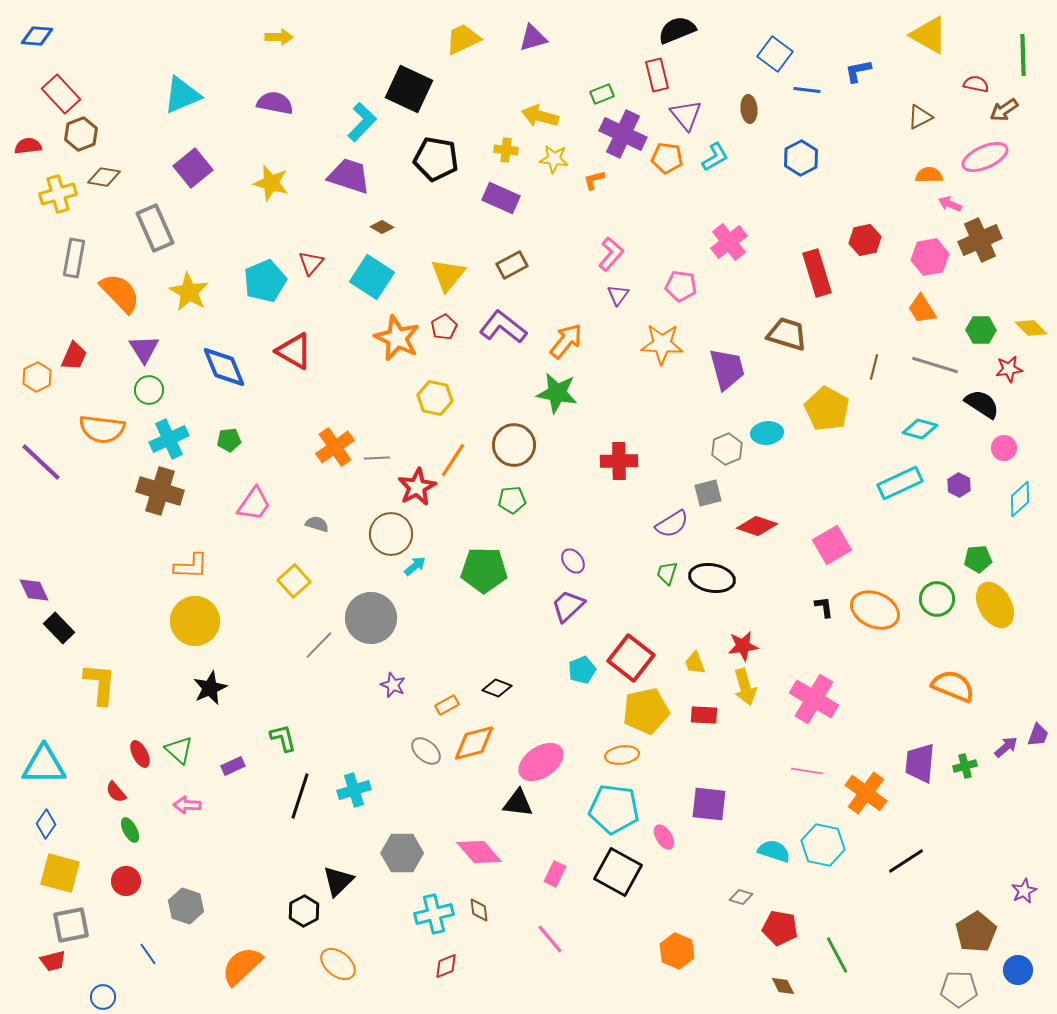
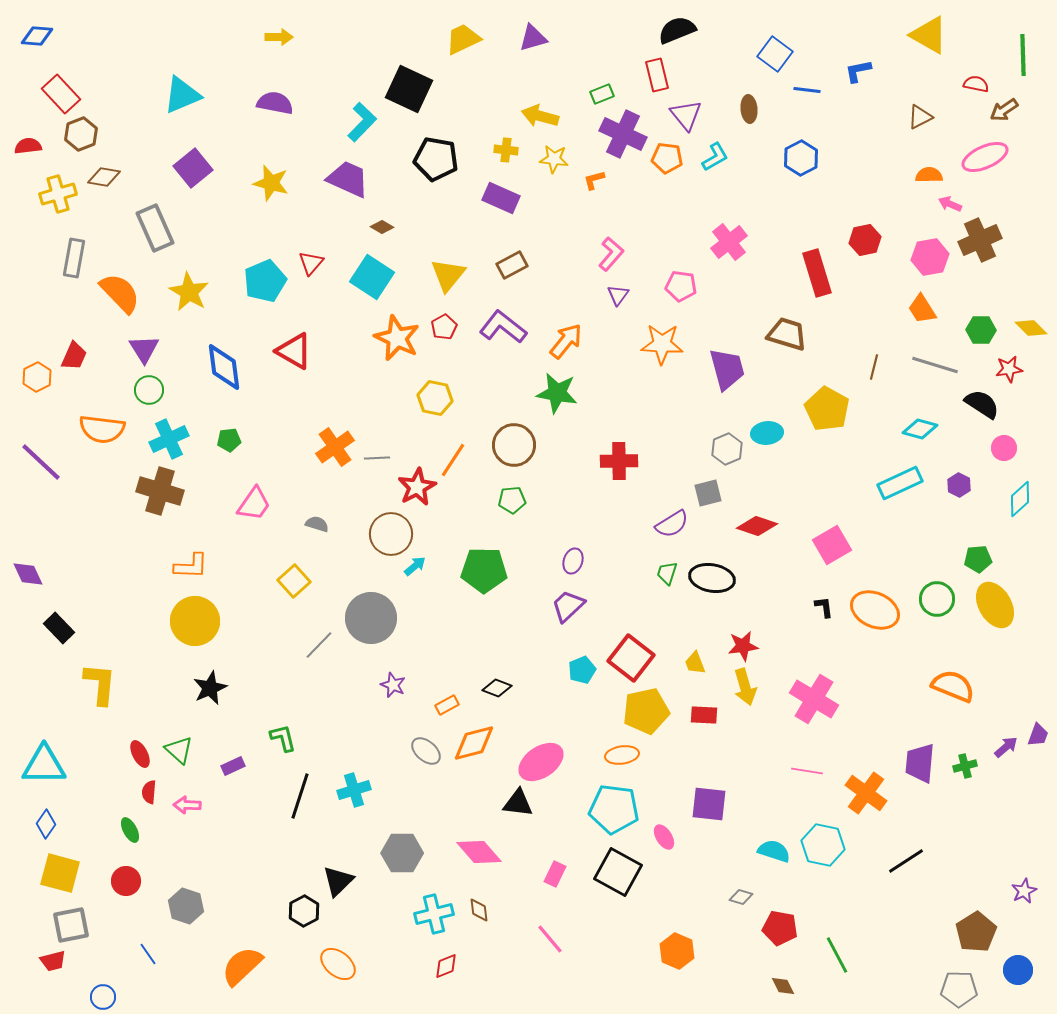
purple trapezoid at (349, 176): moved 1 px left, 3 px down; rotated 6 degrees clockwise
blue diamond at (224, 367): rotated 15 degrees clockwise
purple ellipse at (573, 561): rotated 55 degrees clockwise
purple diamond at (34, 590): moved 6 px left, 16 px up
red semicircle at (116, 792): moved 33 px right; rotated 45 degrees clockwise
